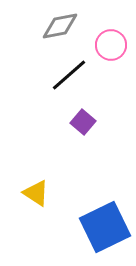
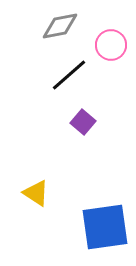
blue square: rotated 18 degrees clockwise
